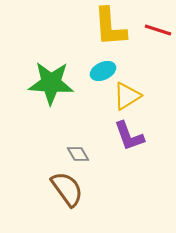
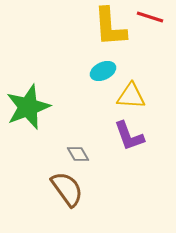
red line: moved 8 px left, 13 px up
green star: moved 23 px left, 24 px down; rotated 24 degrees counterclockwise
yellow triangle: moved 4 px right; rotated 36 degrees clockwise
